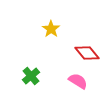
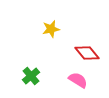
yellow star: rotated 24 degrees clockwise
pink semicircle: moved 1 px up
